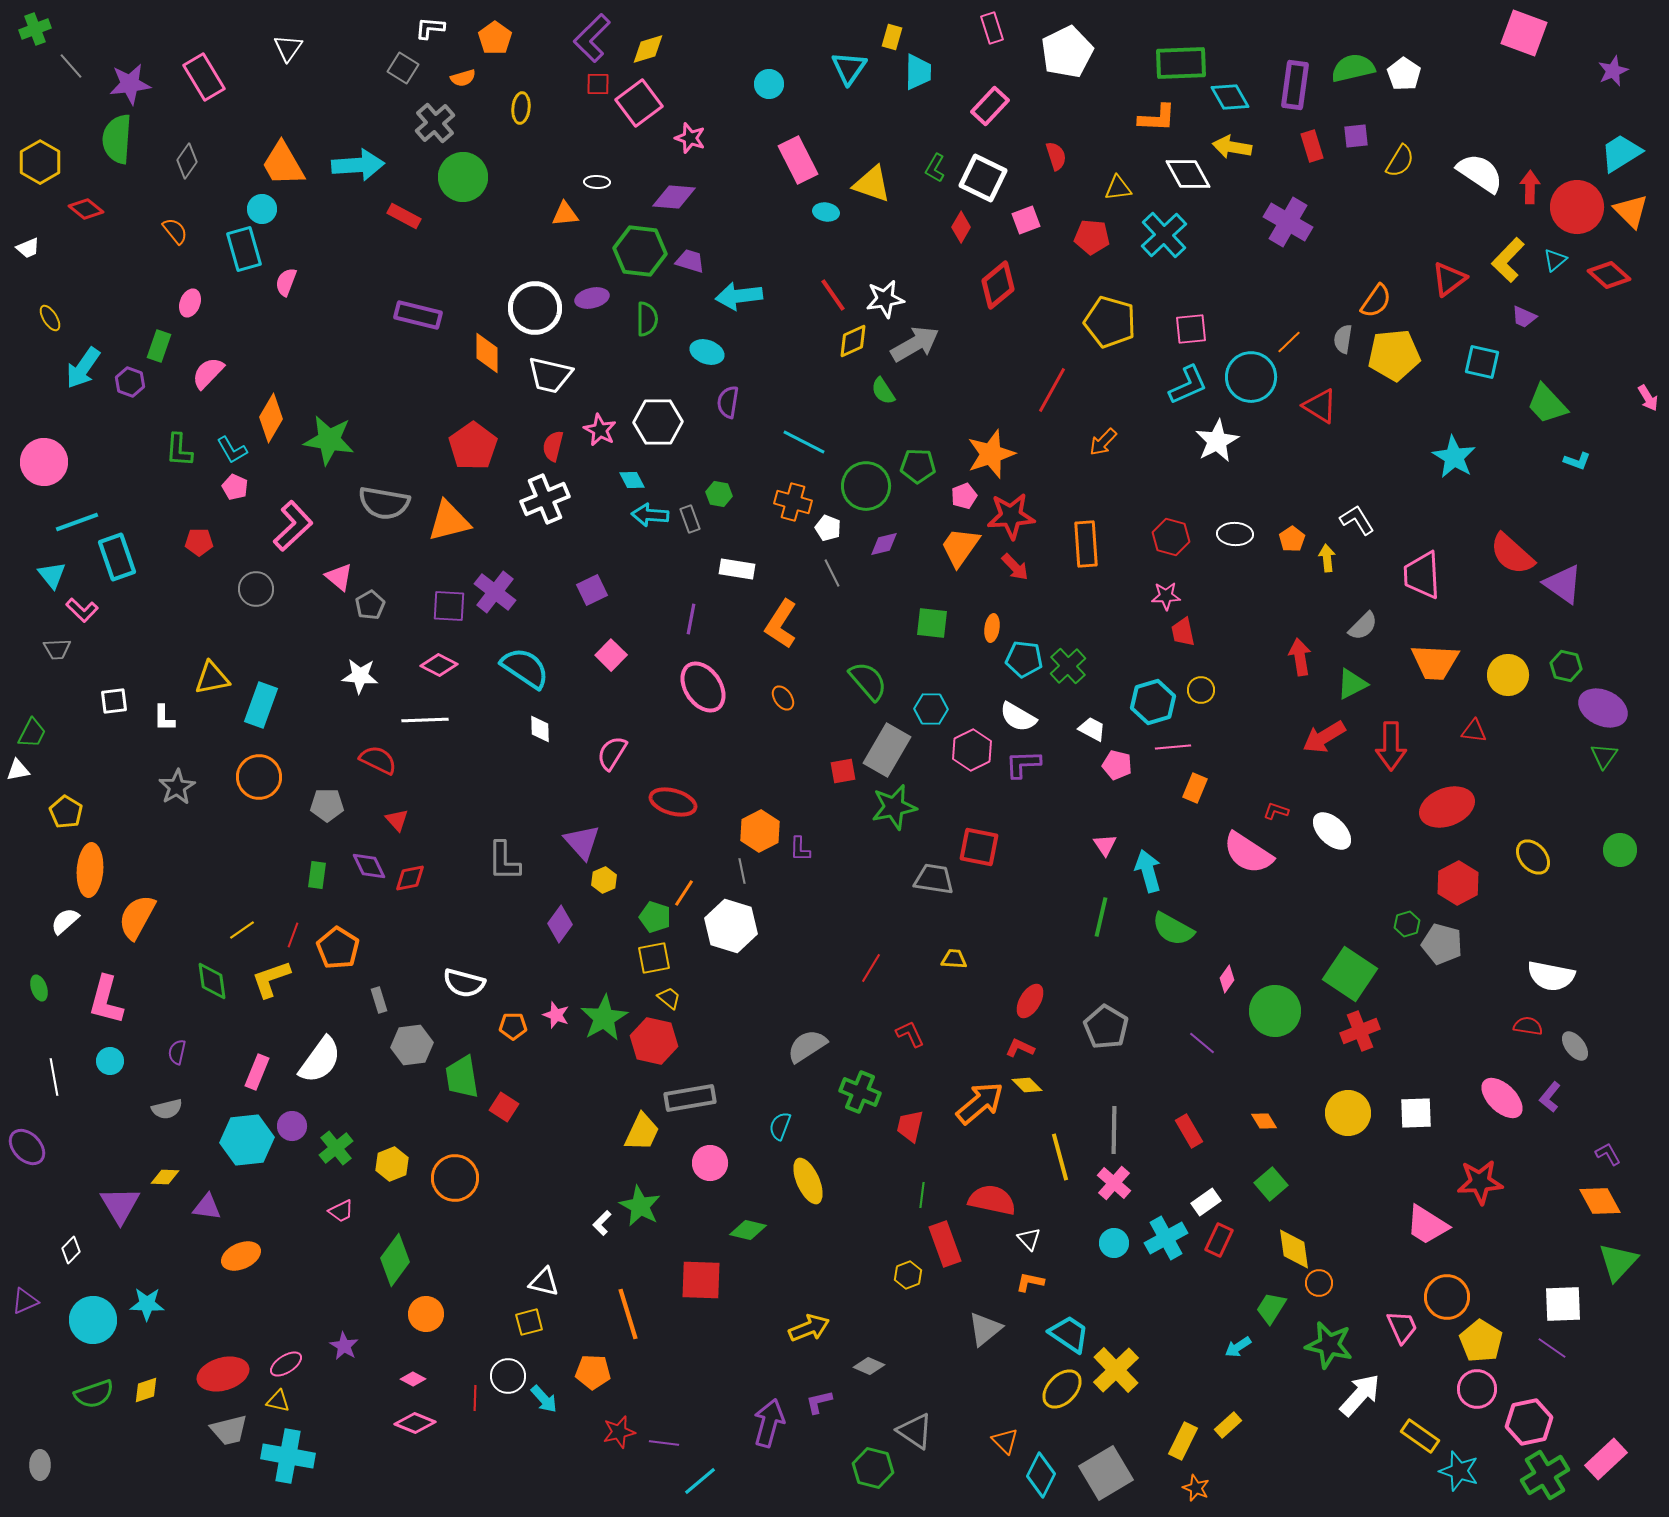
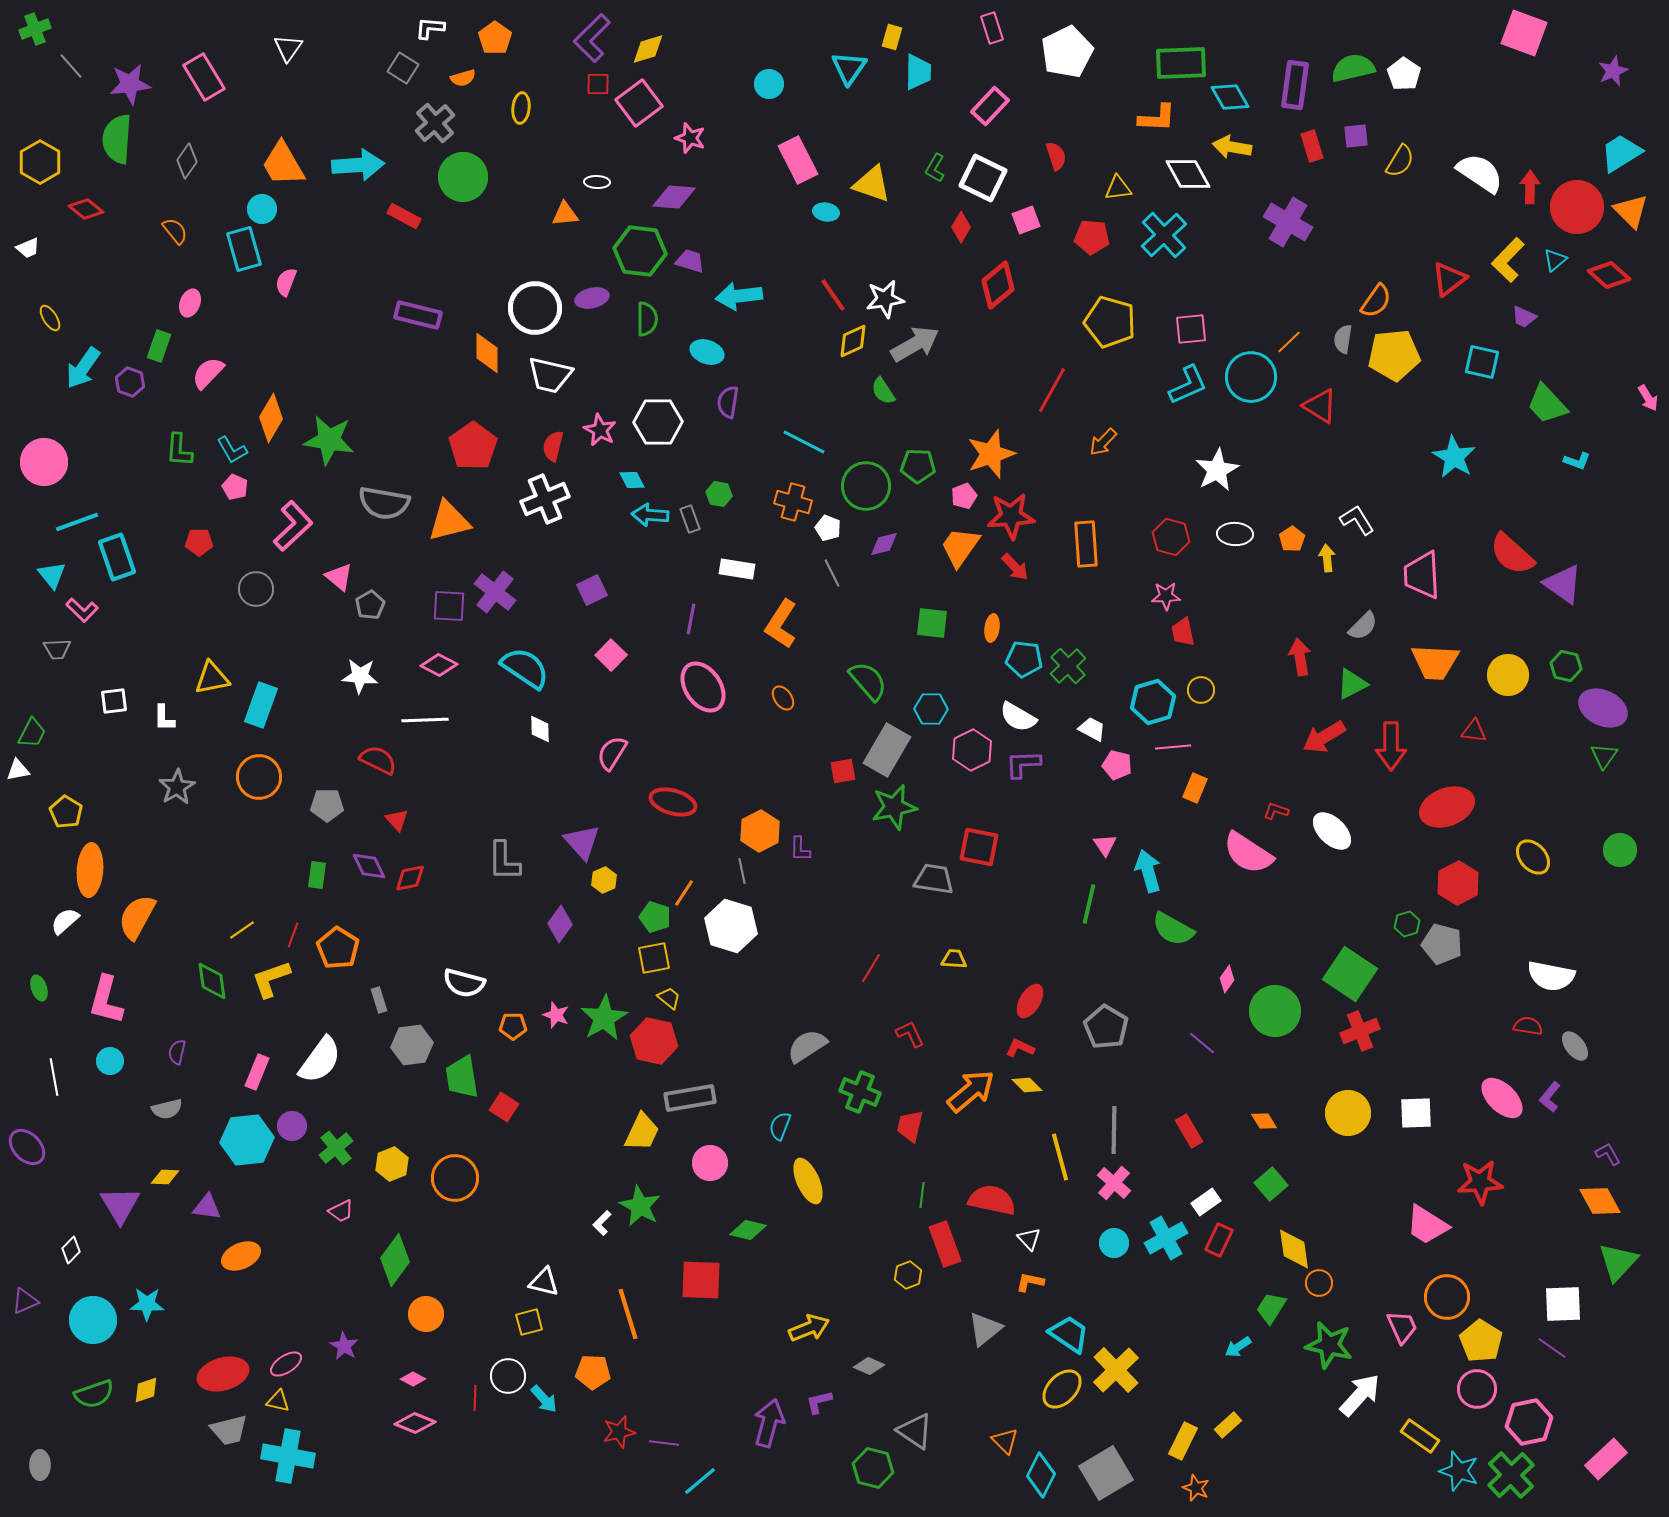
white star at (1217, 441): moved 29 px down
green line at (1101, 917): moved 12 px left, 13 px up
orange arrow at (980, 1103): moved 9 px left, 12 px up
green cross at (1545, 1475): moved 34 px left; rotated 12 degrees counterclockwise
